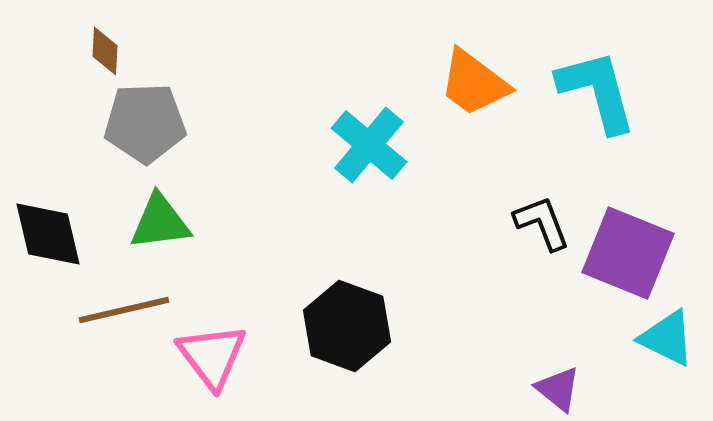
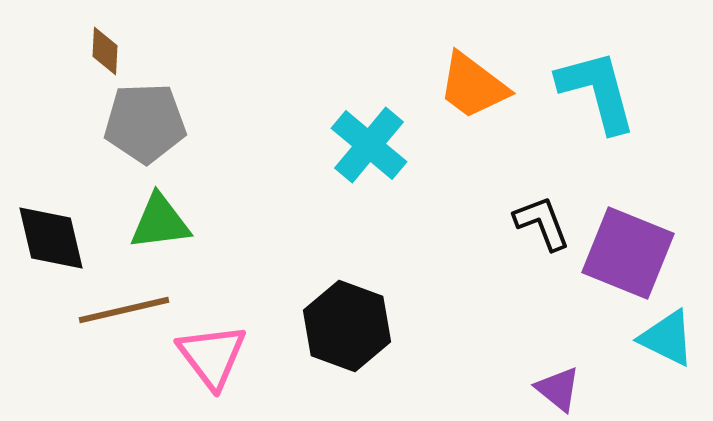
orange trapezoid: moved 1 px left, 3 px down
black diamond: moved 3 px right, 4 px down
